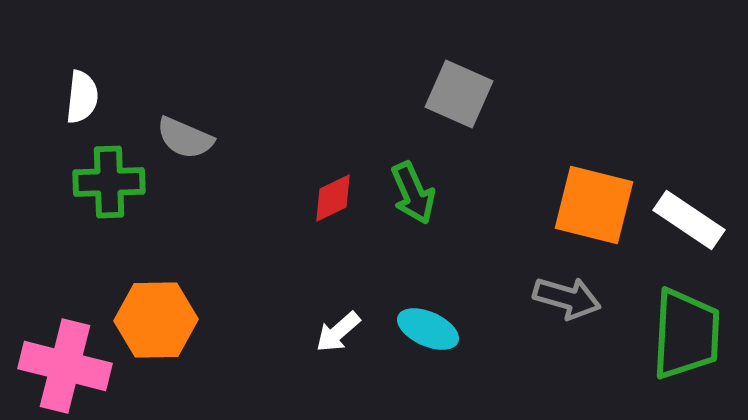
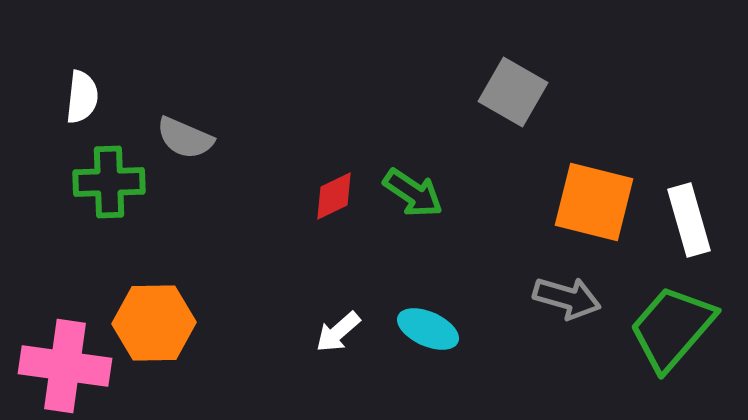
gray square: moved 54 px right, 2 px up; rotated 6 degrees clockwise
green arrow: rotated 32 degrees counterclockwise
red diamond: moved 1 px right, 2 px up
orange square: moved 3 px up
white rectangle: rotated 40 degrees clockwise
orange hexagon: moved 2 px left, 3 px down
green trapezoid: moved 14 px left, 6 px up; rotated 142 degrees counterclockwise
pink cross: rotated 6 degrees counterclockwise
